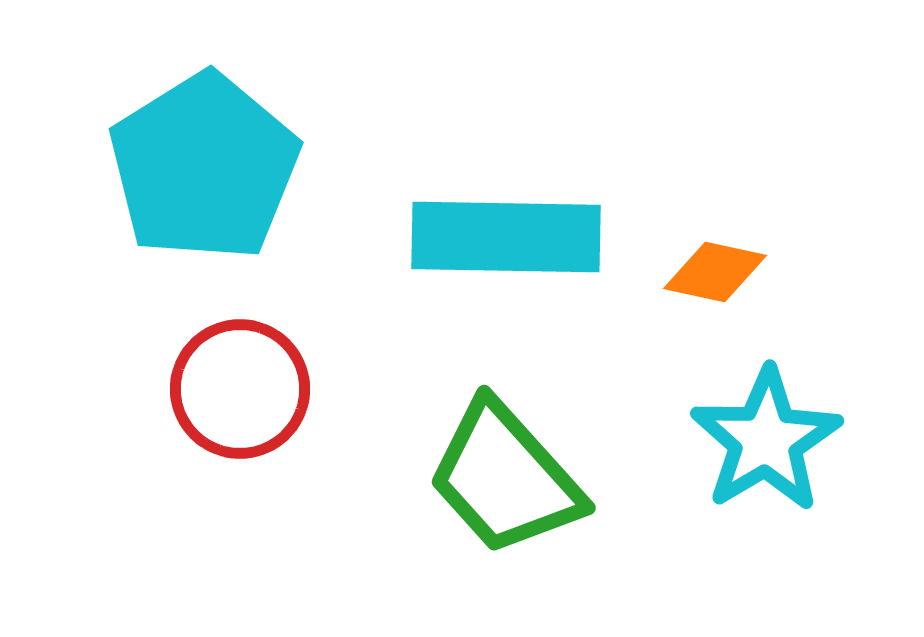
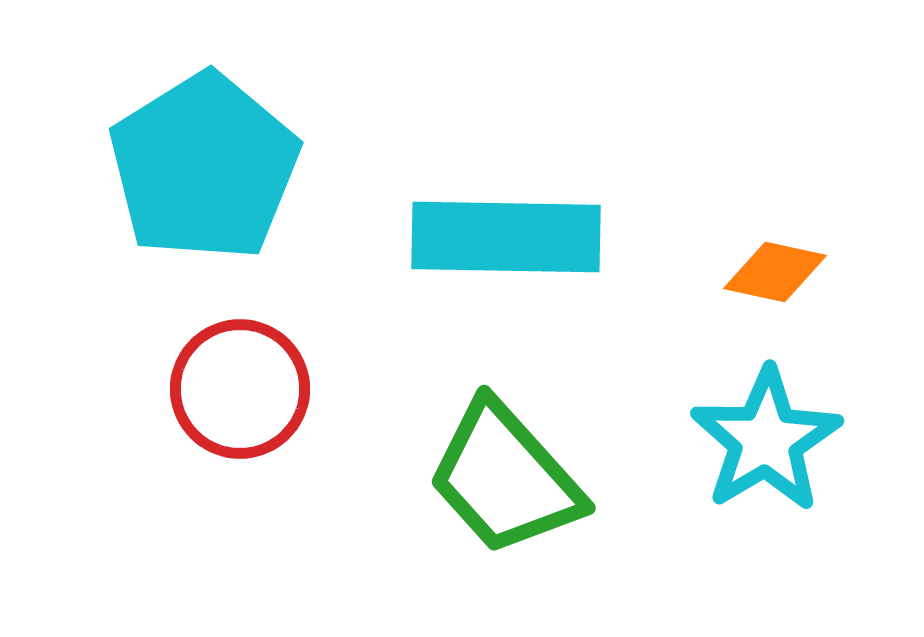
orange diamond: moved 60 px right
